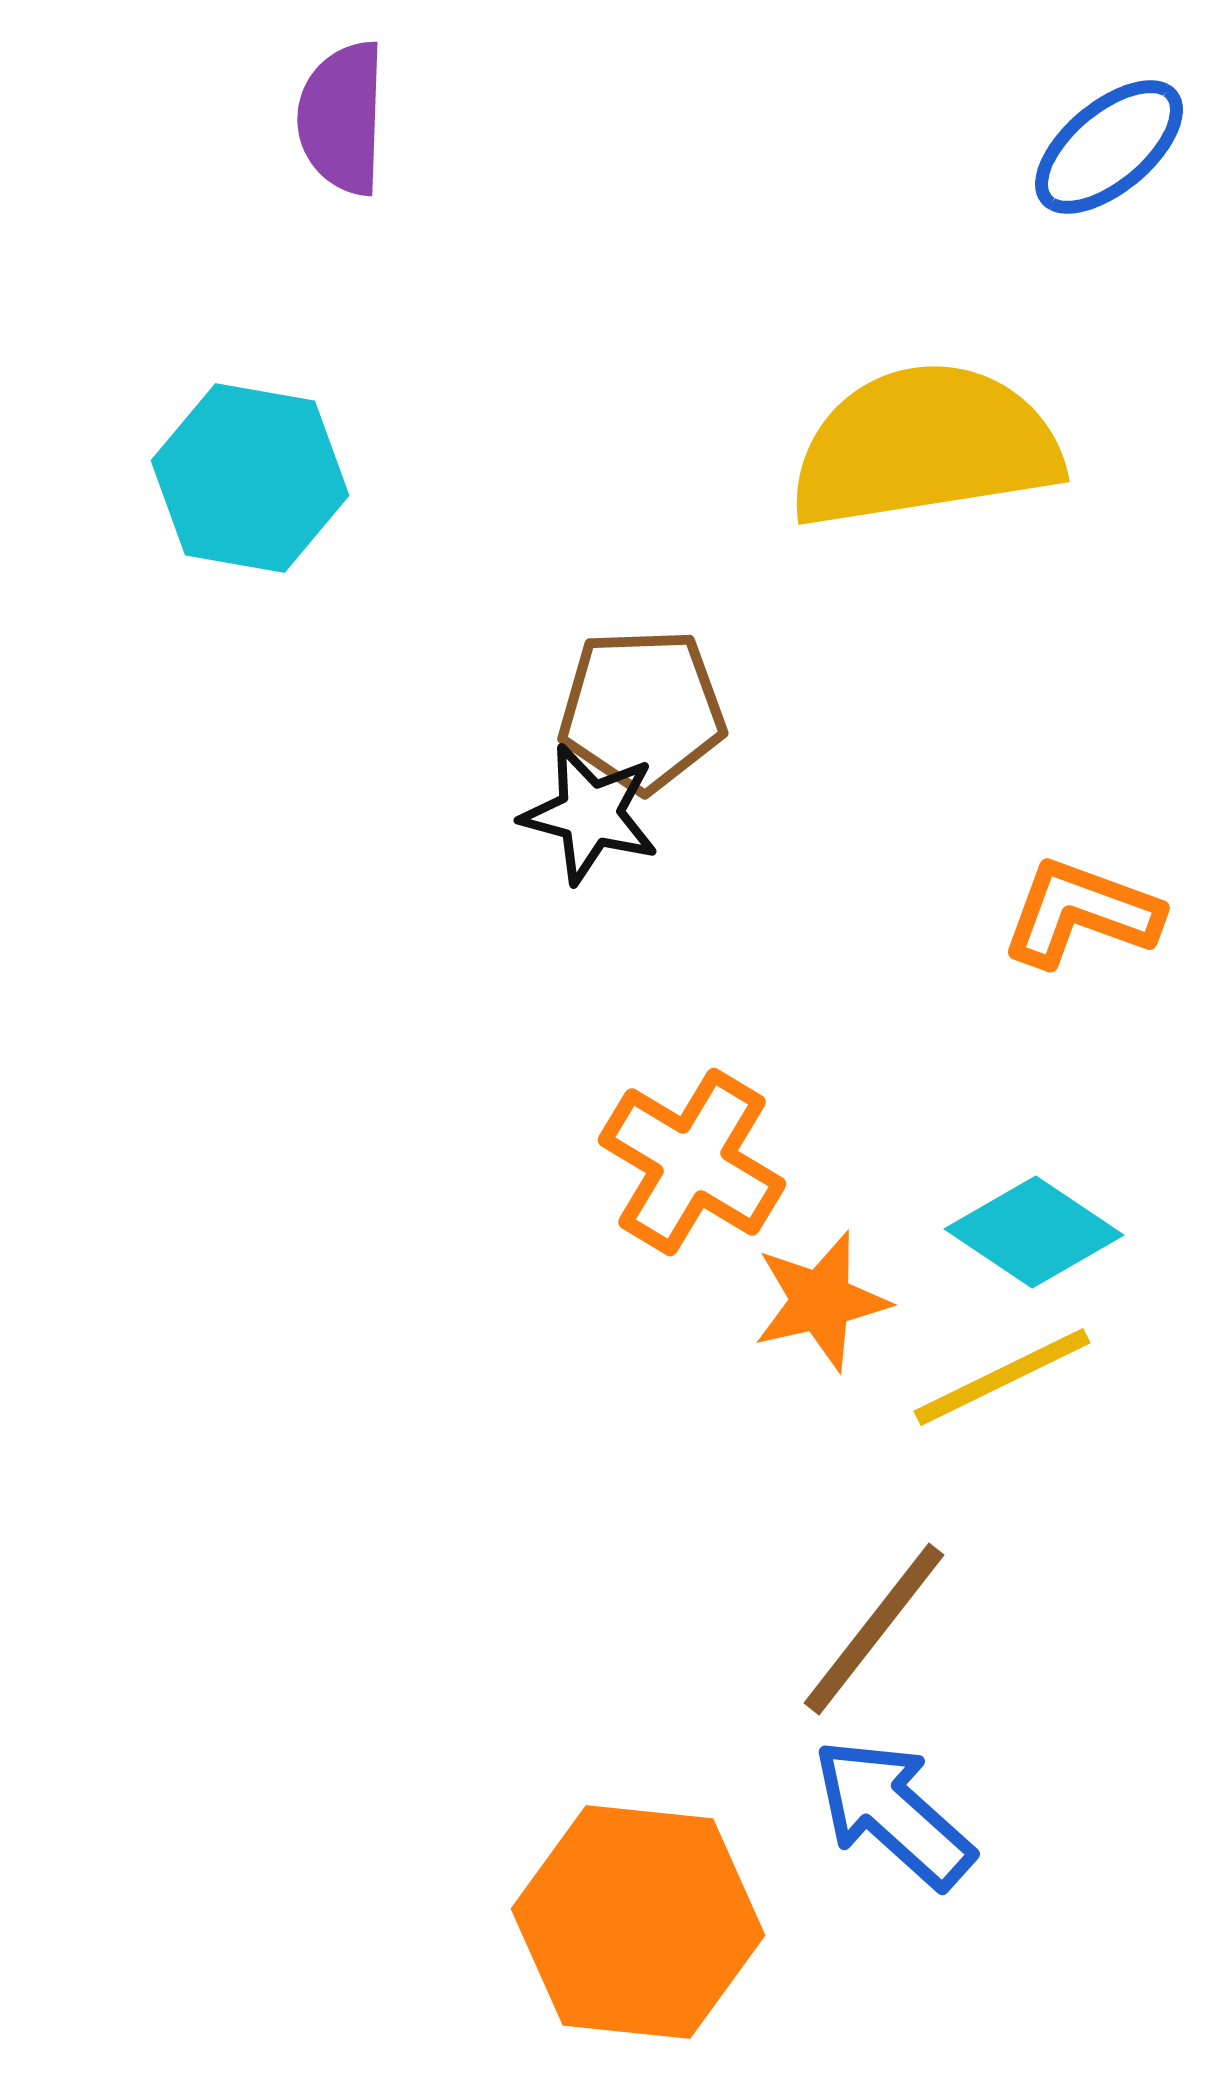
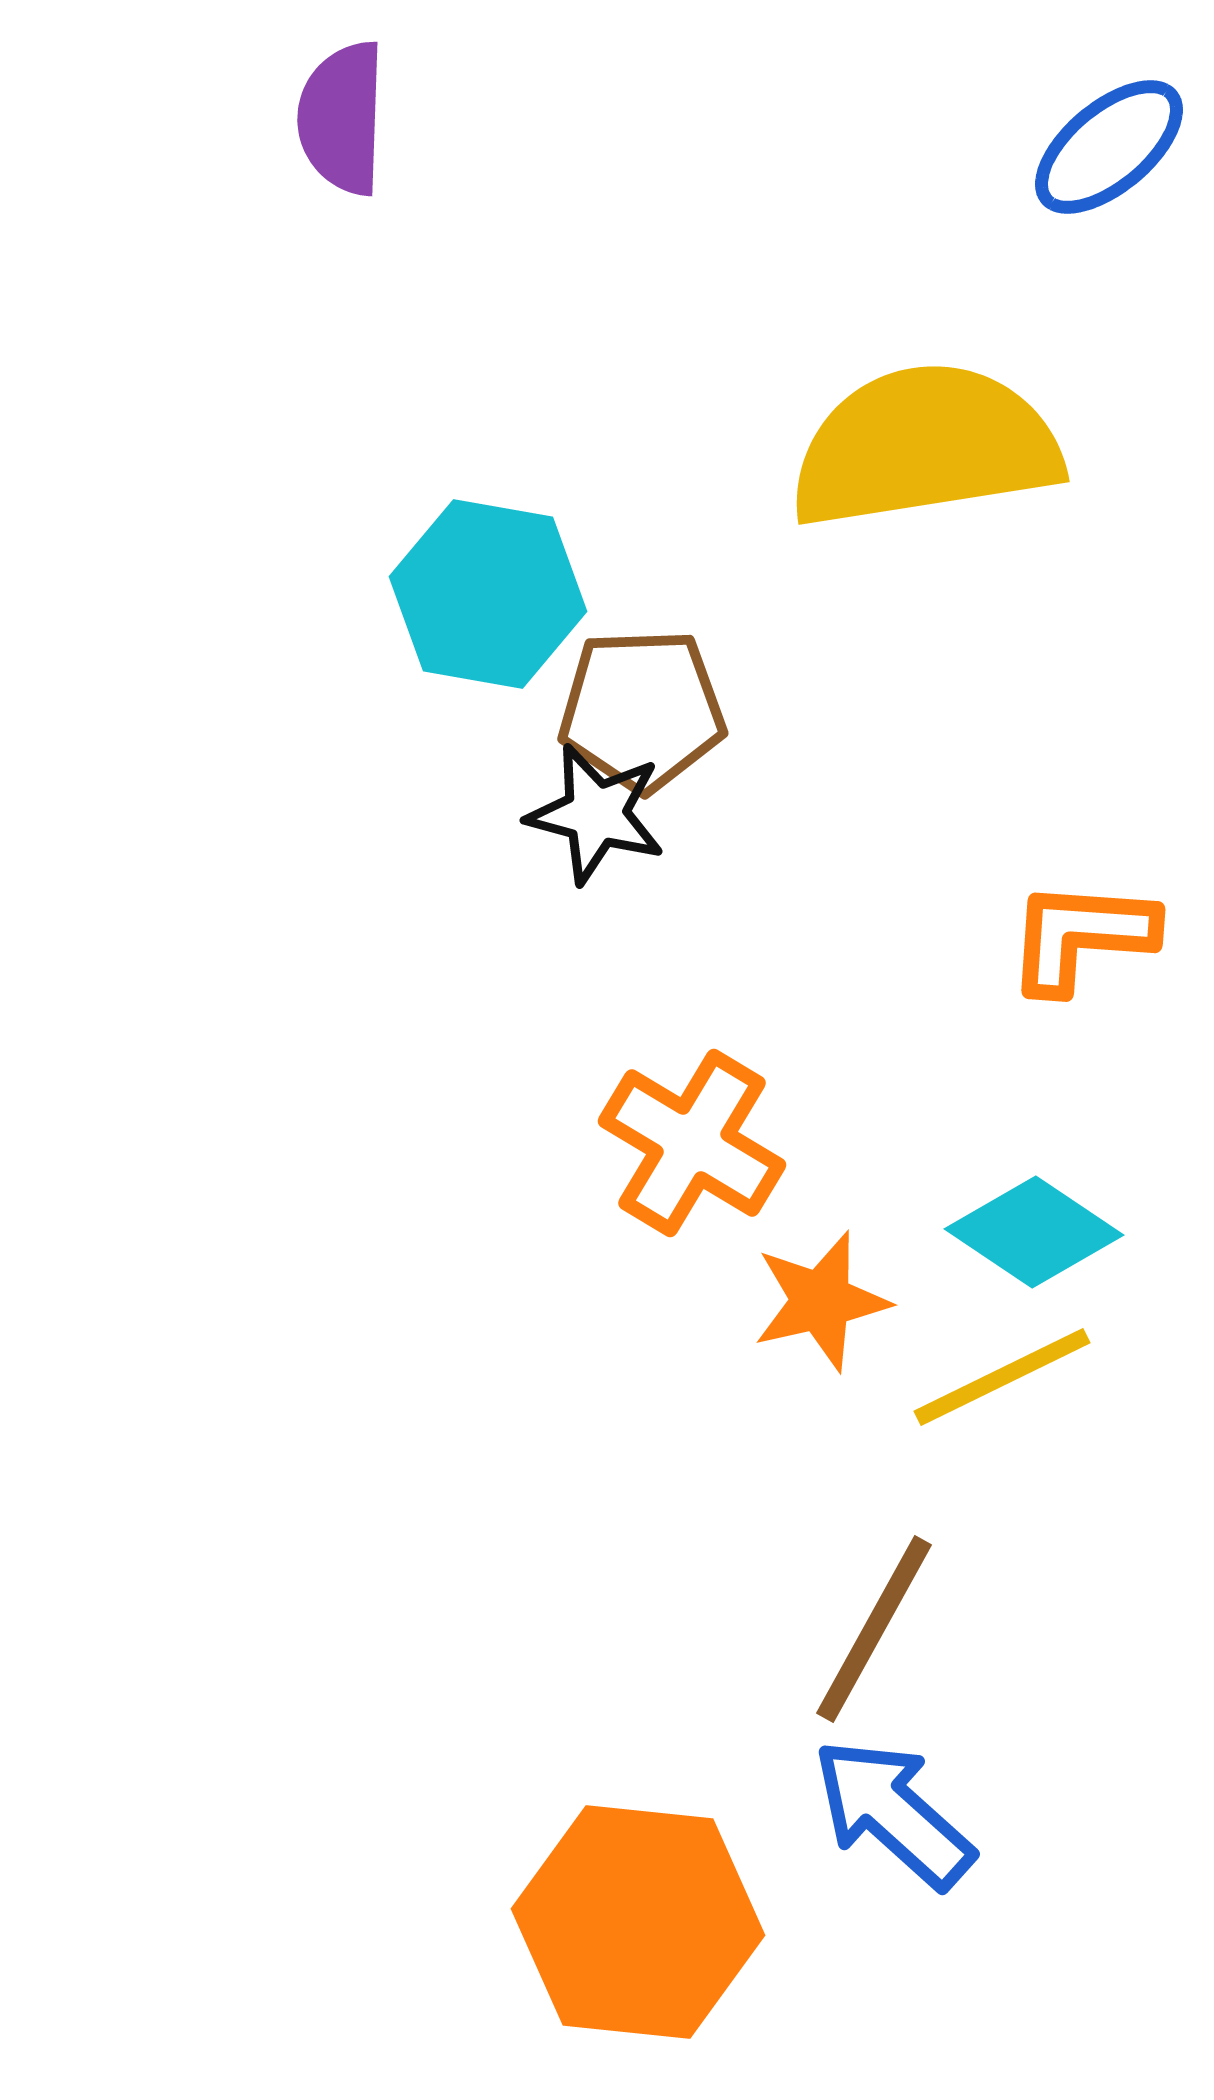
cyan hexagon: moved 238 px right, 116 px down
black star: moved 6 px right
orange L-shape: moved 23 px down; rotated 16 degrees counterclockwise
orange cross: moved 19 px up
brown line: rotated 9 degrees counterclockwise
